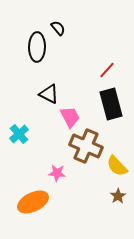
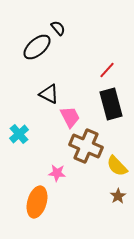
black ellipse: rotated 48 degrees clockwise
orange ellipse: moved 4 px right; rotated 48 degrees counterclockwise
